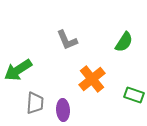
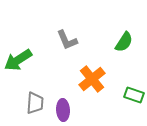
green arrow: moved 10 px up
